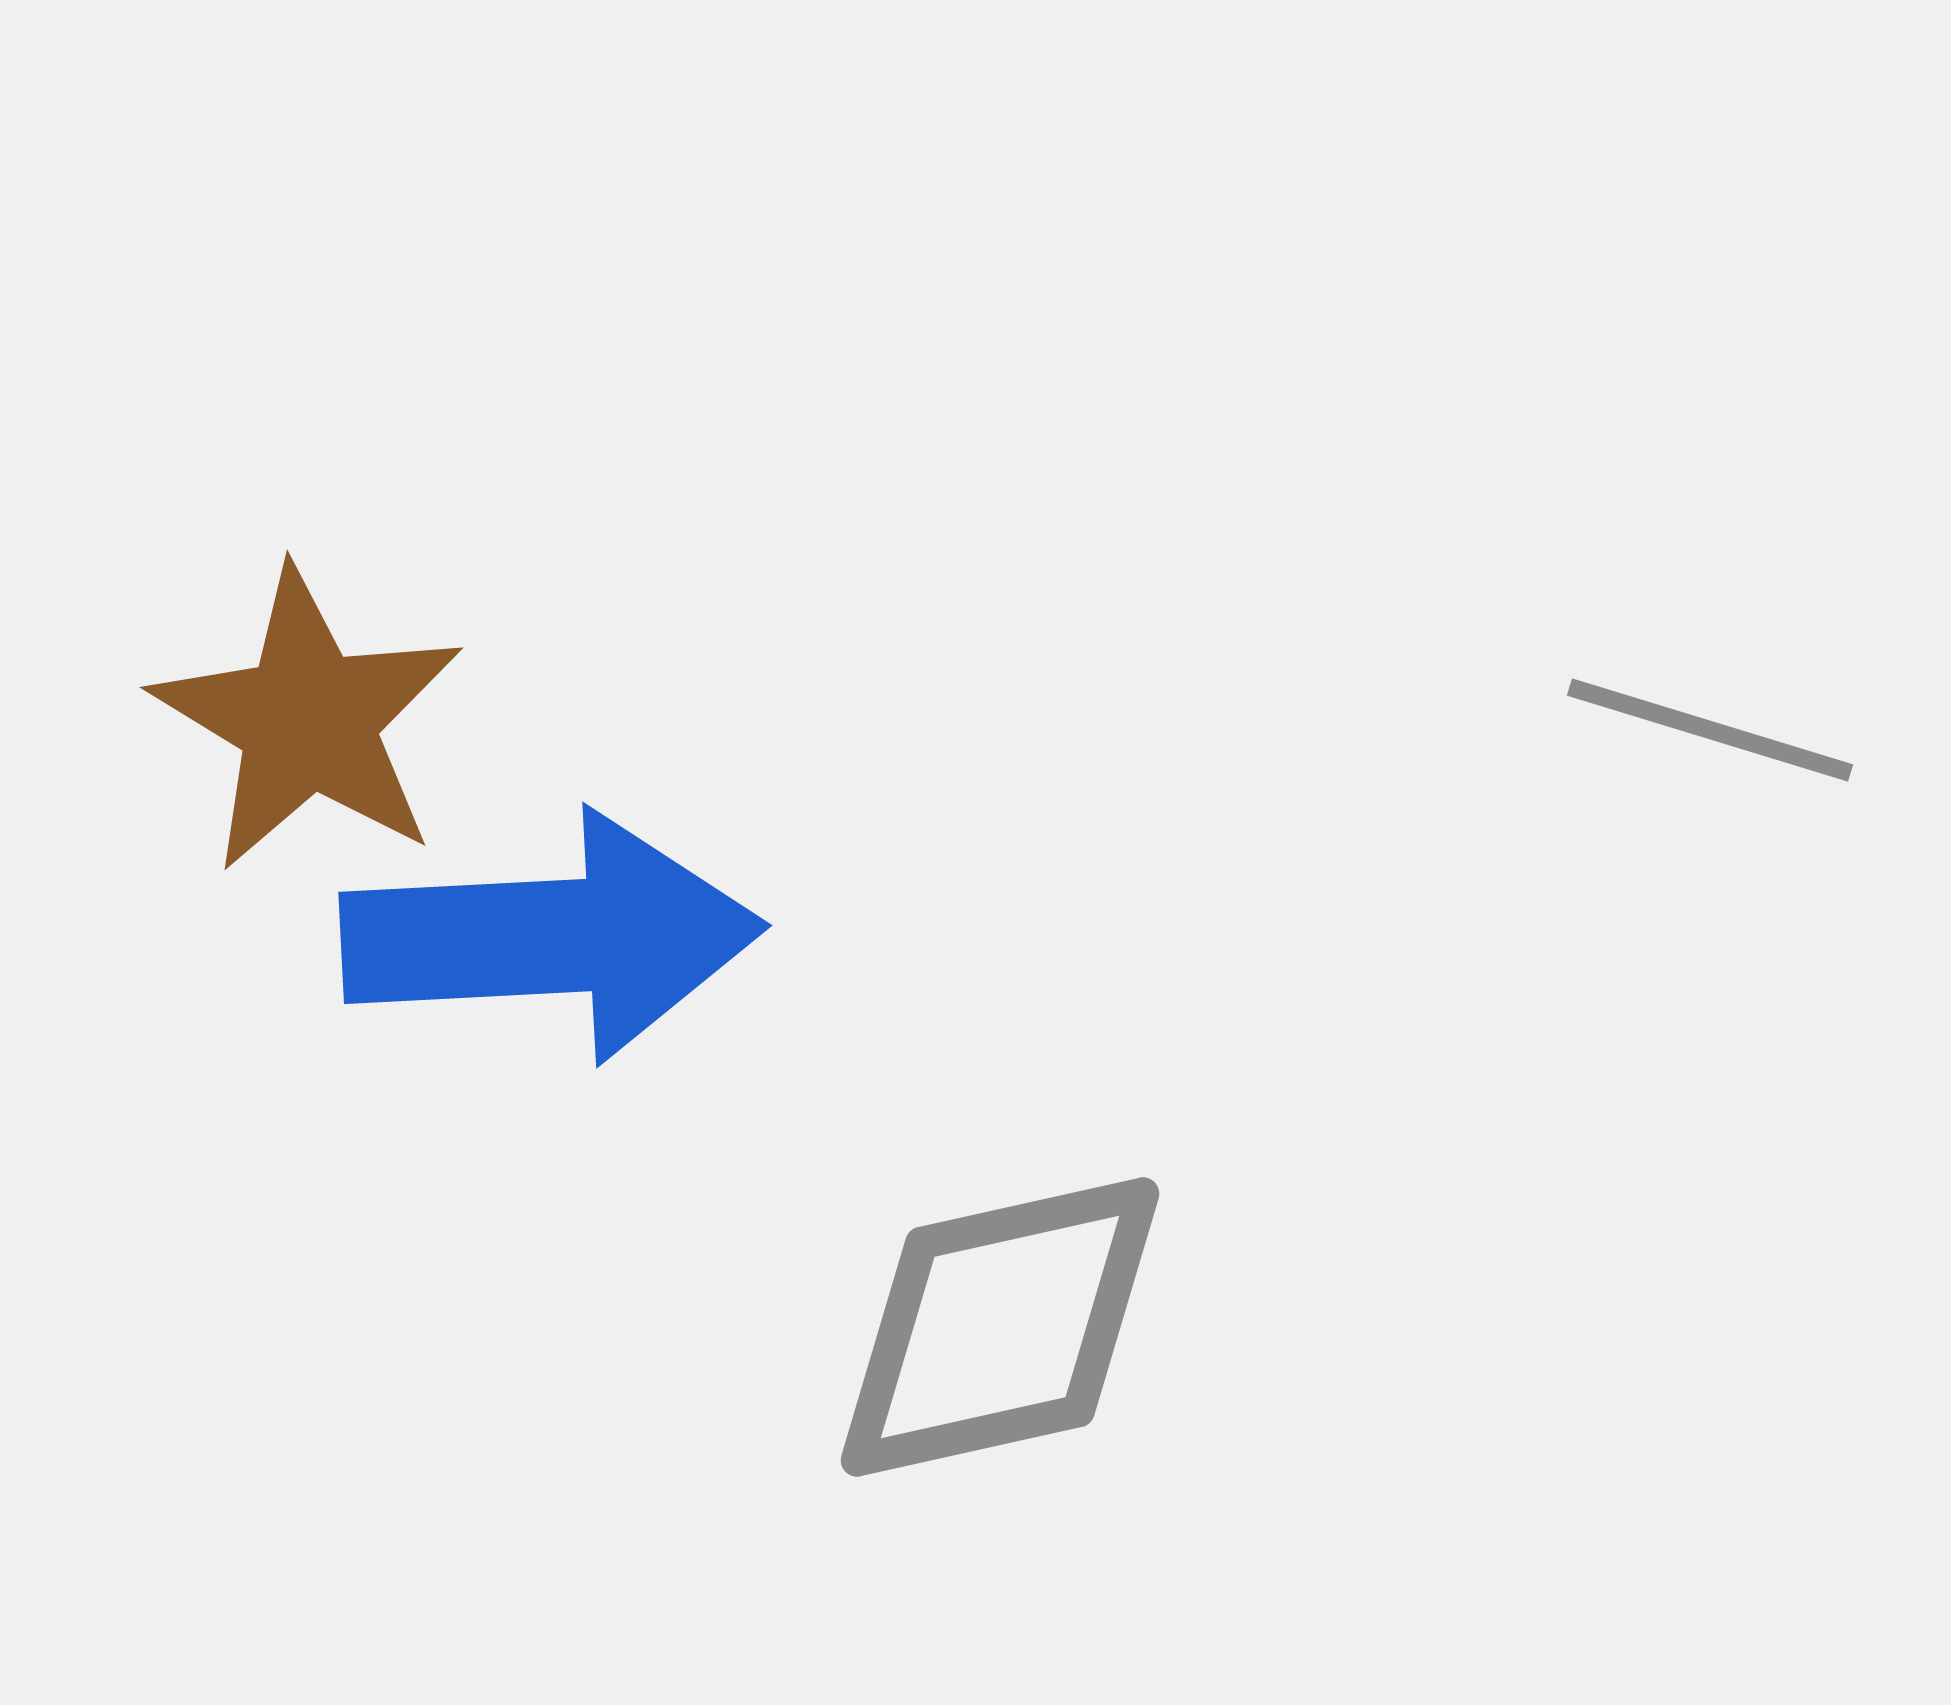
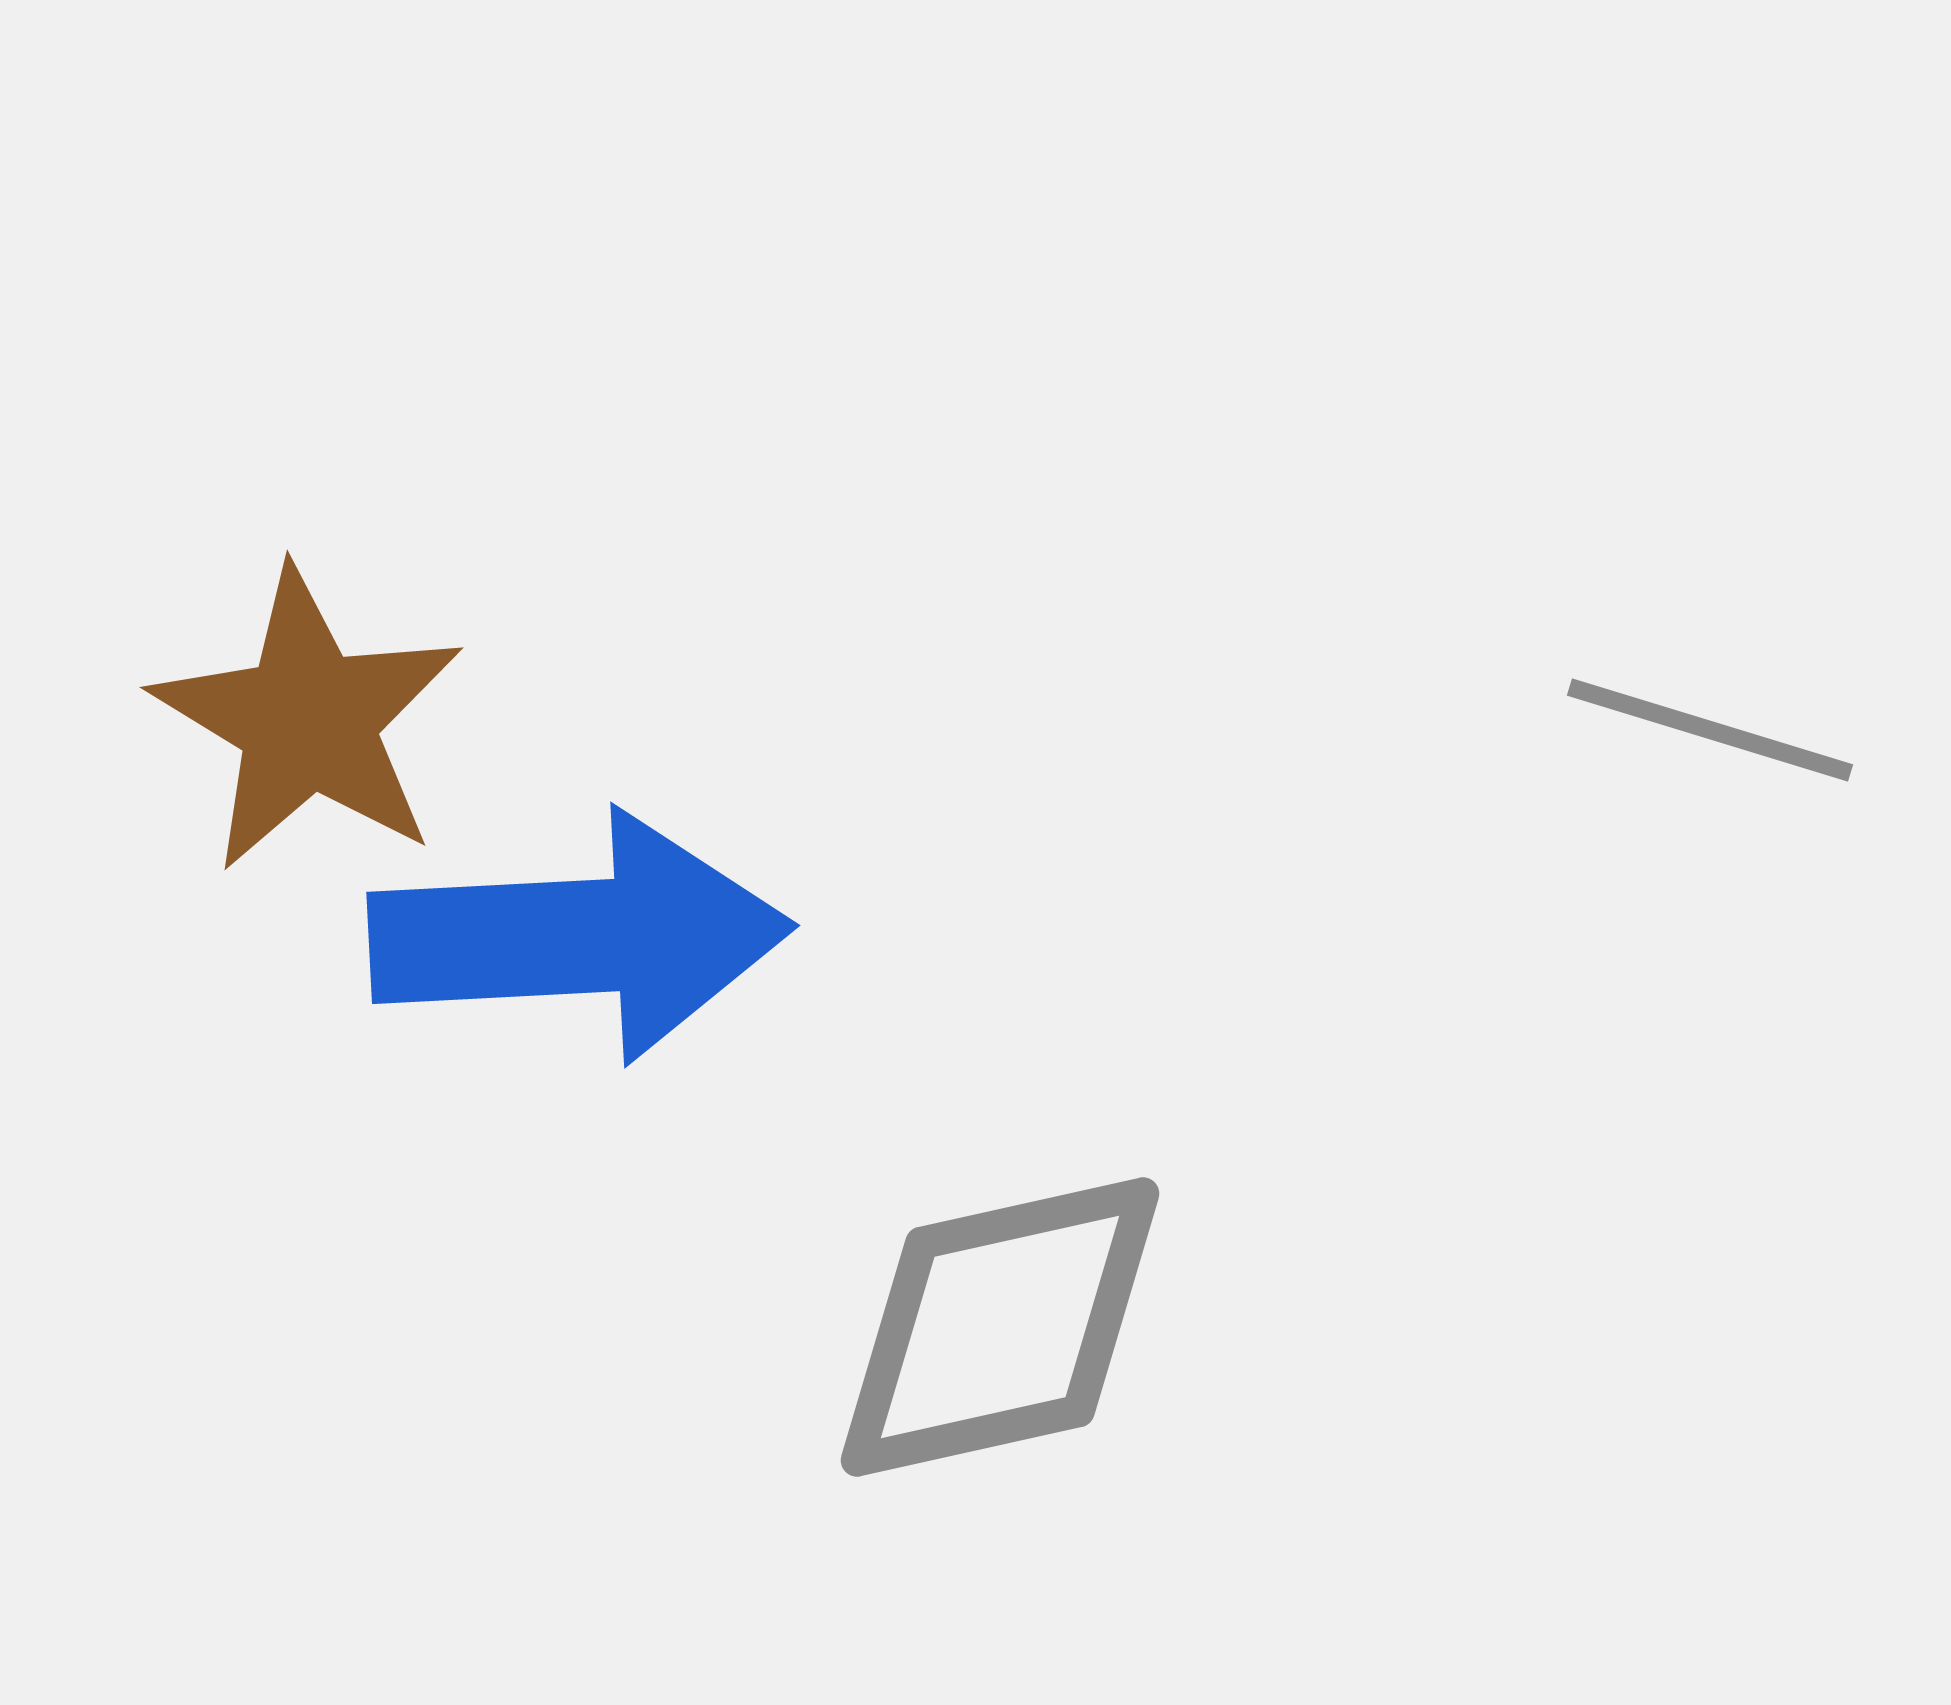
blue arrow: moved 28 px right
